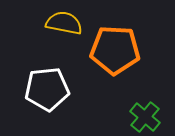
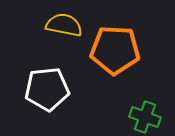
yellow semicircle: moved 2 px down
green cross: rotated 20 degrees counterclockwise
